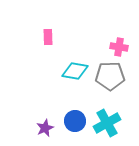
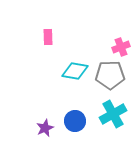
pink cross: moved 2 px right; rotated 30 degrees counterclockwise
gray pentagon: moved 1 px up
cyan cross: moved 6 px right, 9 px up
